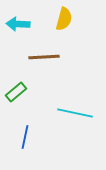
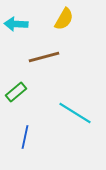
yellow semicircle: rotated 15 degrees clockwise
cyan arrow: moved 2 px left
brown line: rotated 12 degrees counterclockwise
cyan line: rotated 20 degrees clockwise
